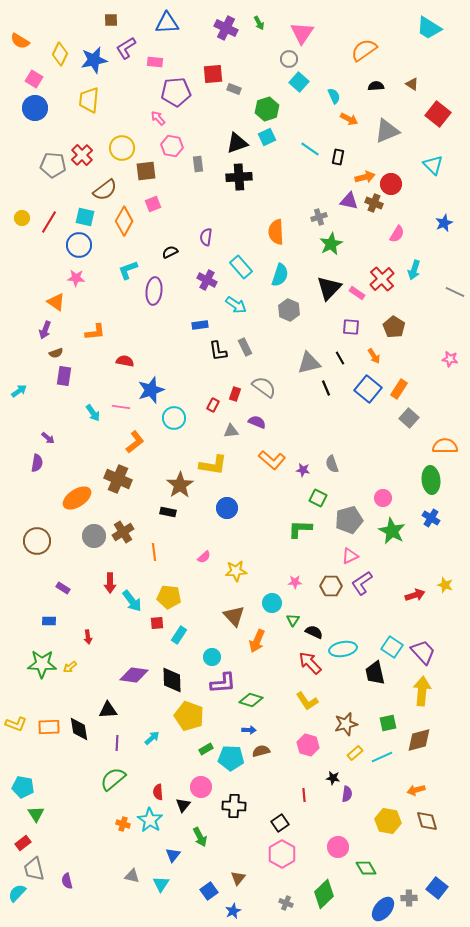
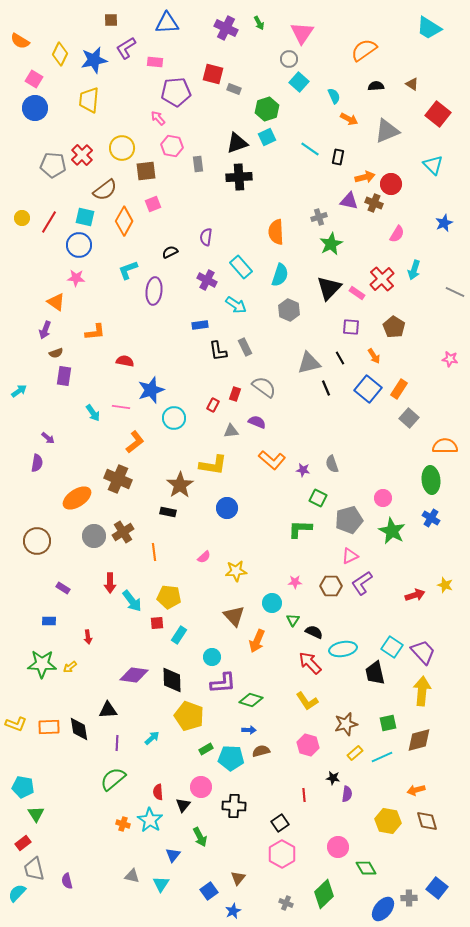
red square at (213, 74): rotated 20 degrees clockwise
